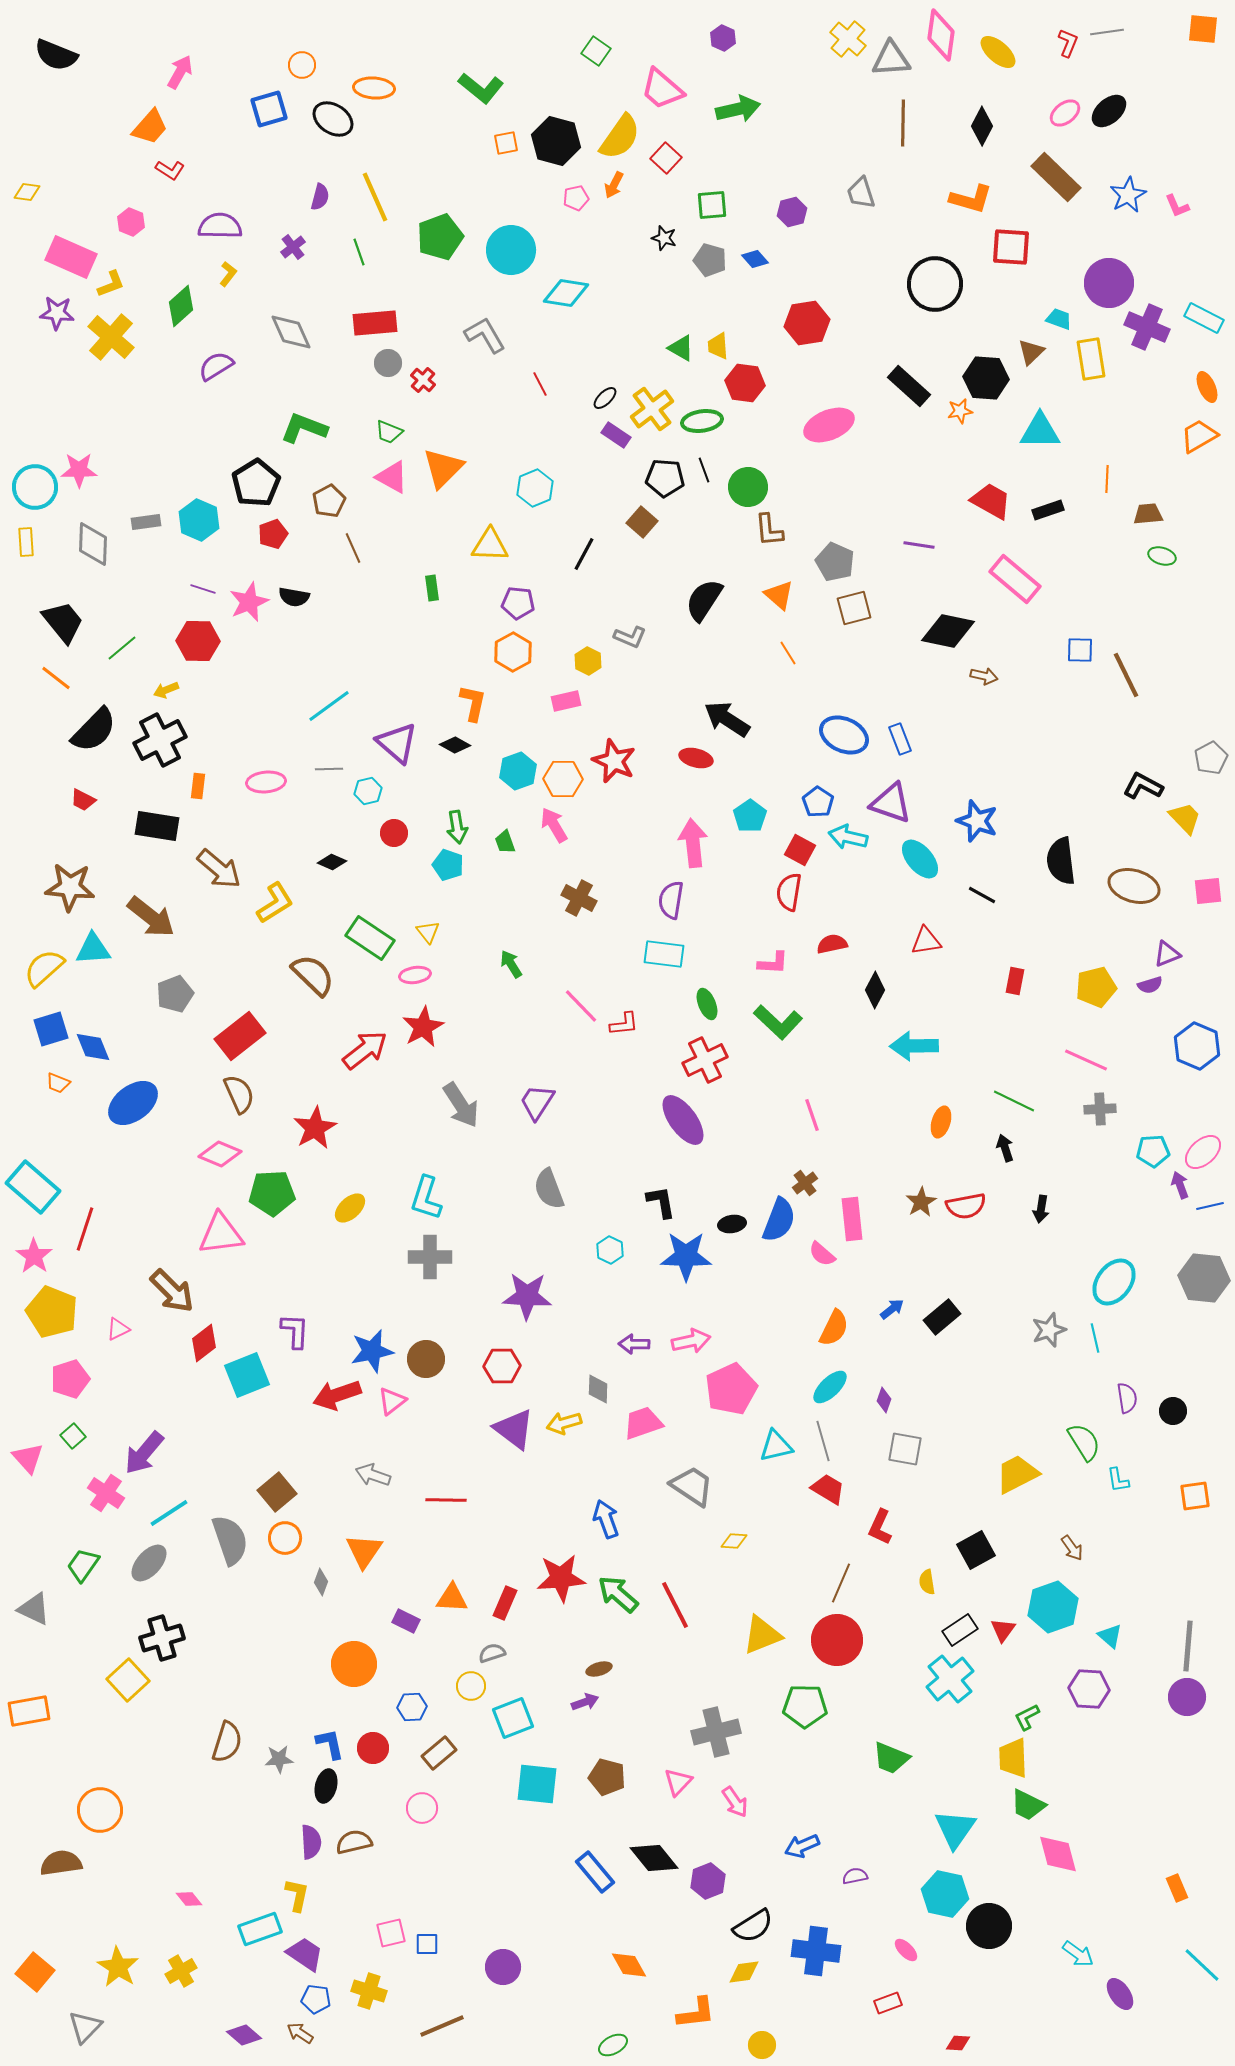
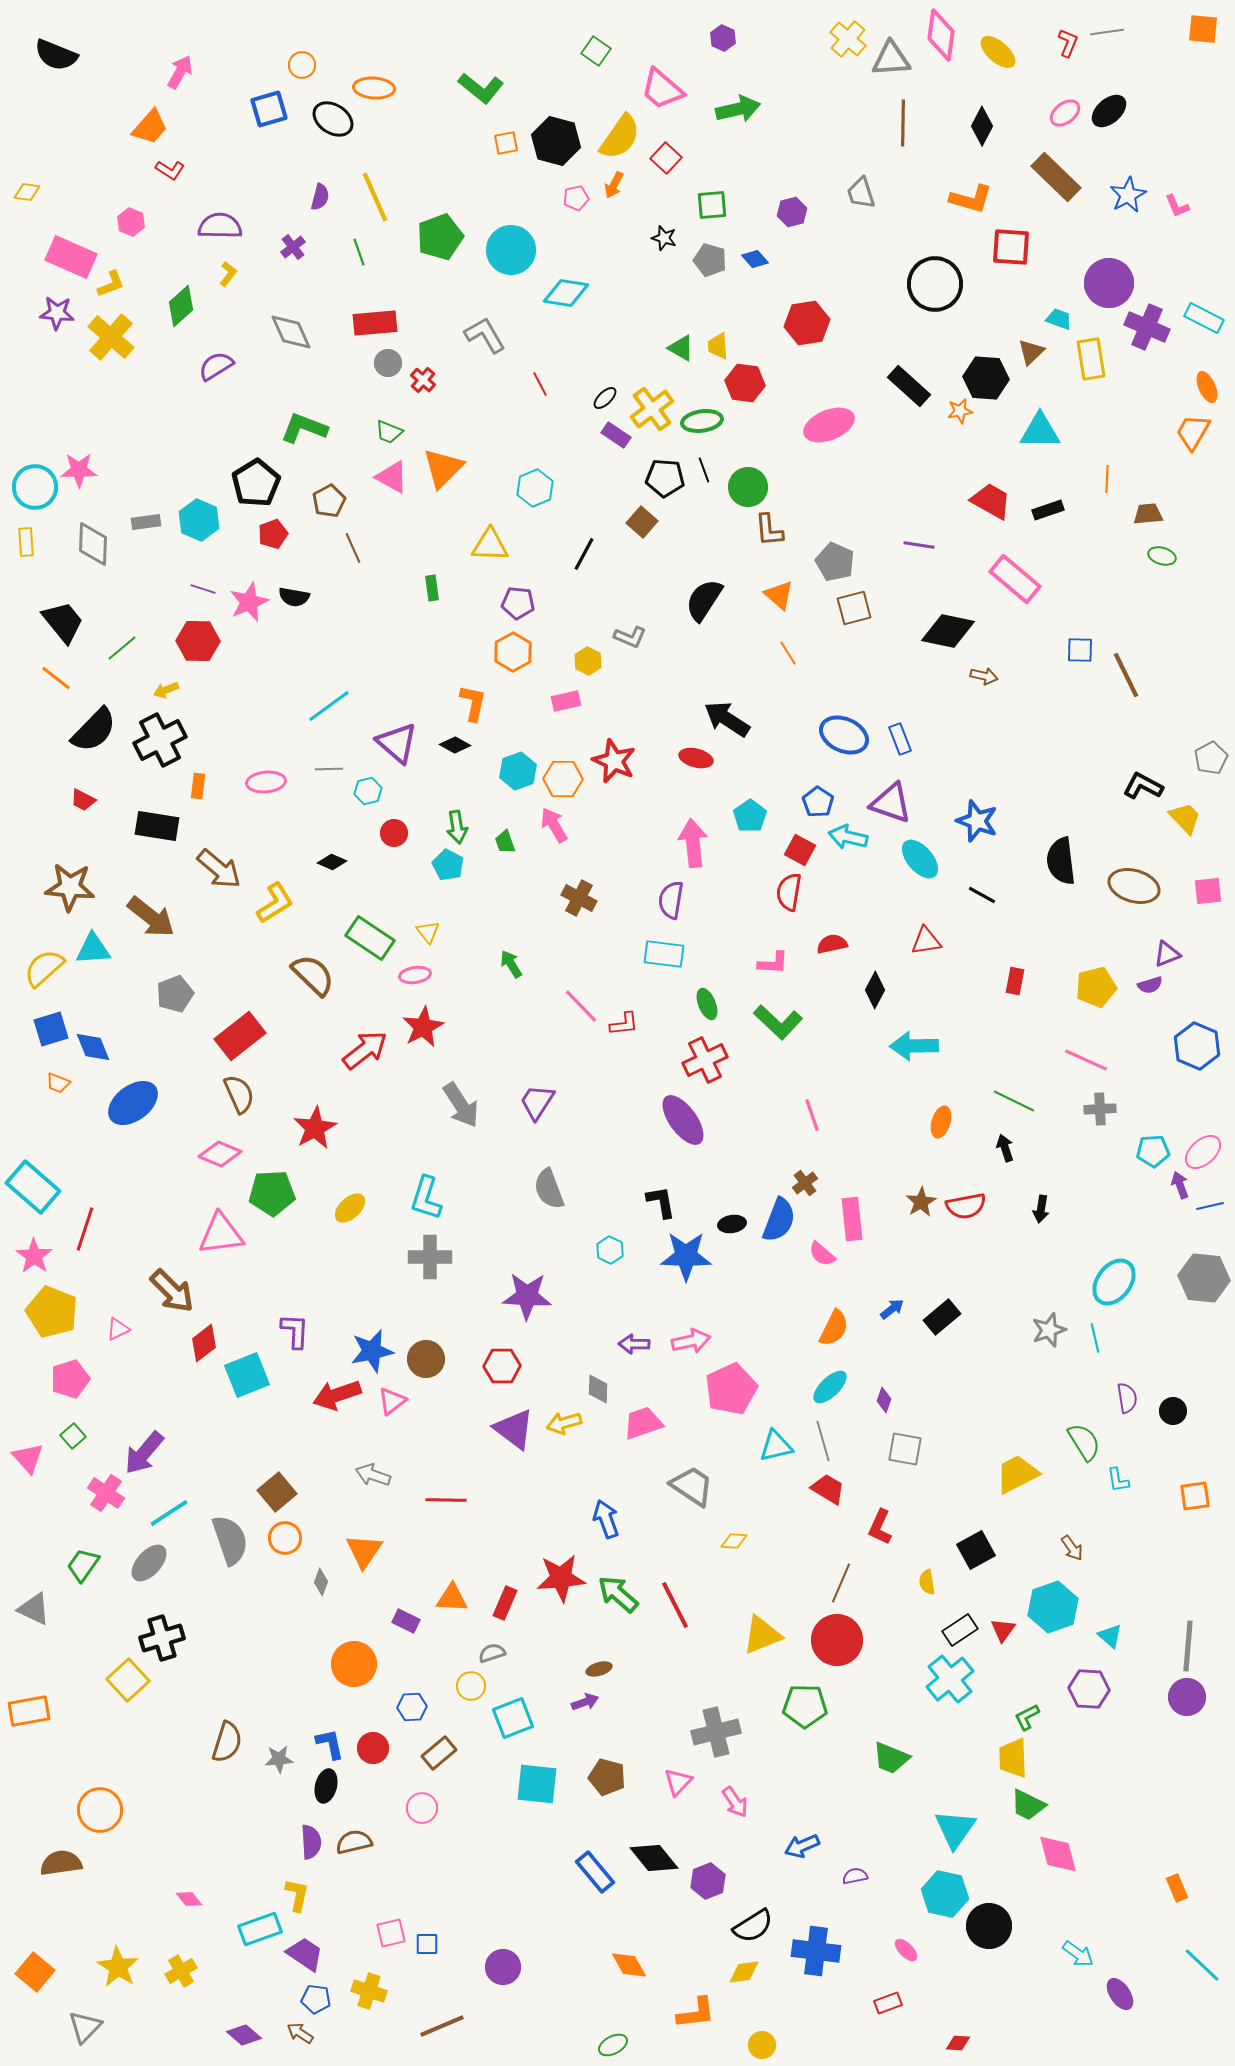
orange trapezoid at (1199, 436): moved 6 px left, 4 px up; rotated 30 degrees counterclockwise
cyan pentagon at (448, 865): rotated 8 degrees clockwise
